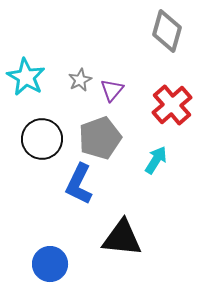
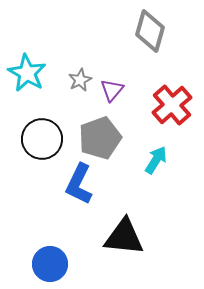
gray diamond: moved 17 px left
cyan star: moved 1 px right, 4 px up
black triangle: moved 2 px right, 1 px up
